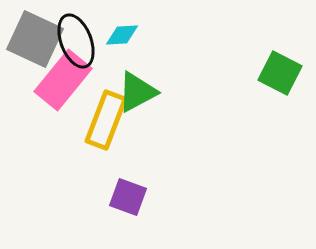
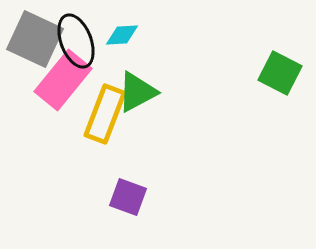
yellow rectangle: moved 1 px left, 6 px up
